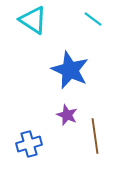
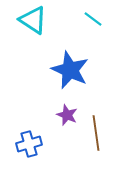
brown line: moved 1 px right, 3 px up
